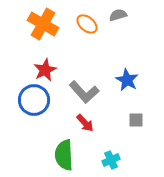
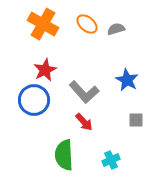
gray semicircle: moved 2 px left, 14 px down
red arrow: moved 1 px left, 1 px up
